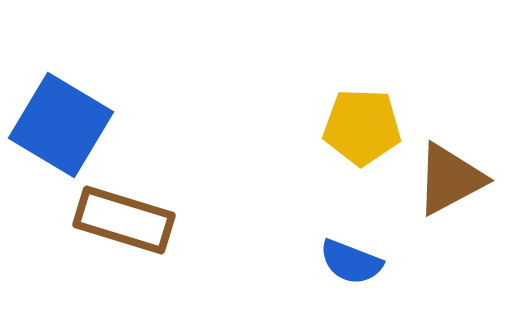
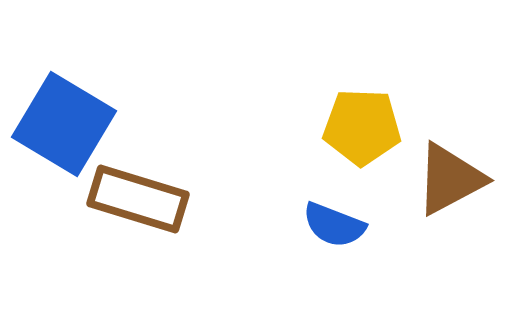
blue square: moved 3 px right, 1 px up
brown rectangle: moved 14 px right, 21 px up
blue semicircle: moved 17 px left, 37 px up
